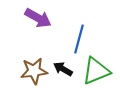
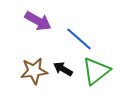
purple arrow: moved 3 px down
blue line: rotated 64 degrees counterclockwise
green triangle: rotated 16 degrees counterclockwise
